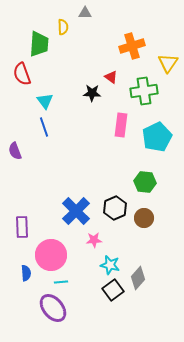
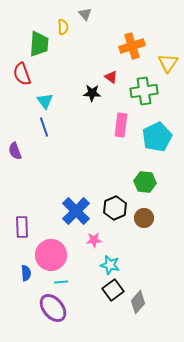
gray triangle: moved 1 px down; rotated 48 degrees clockwise
gray diamond: moved 24 px down
